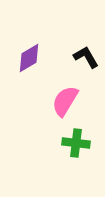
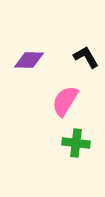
purple diamond: moved 2 px down; rotated 32 degrees clockwise
